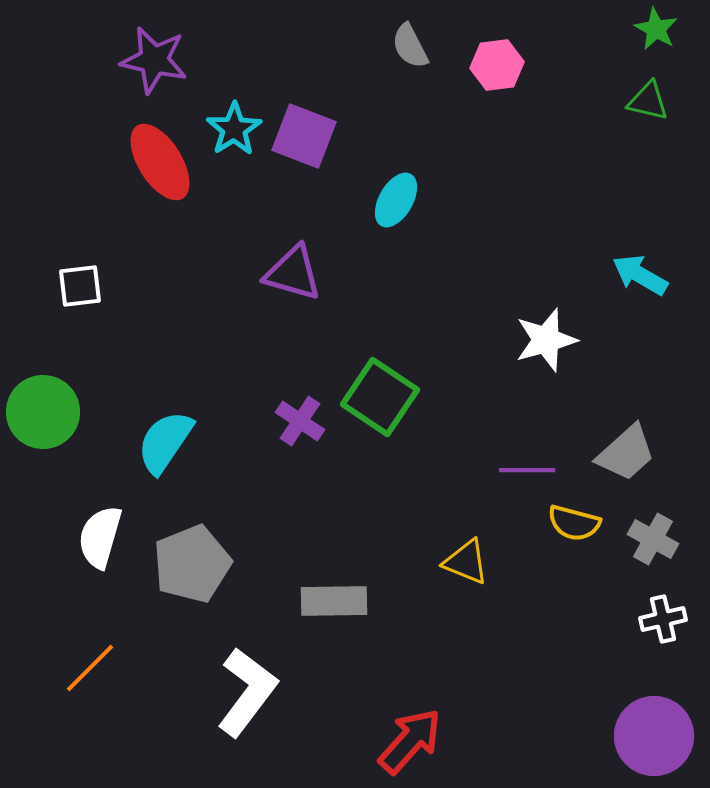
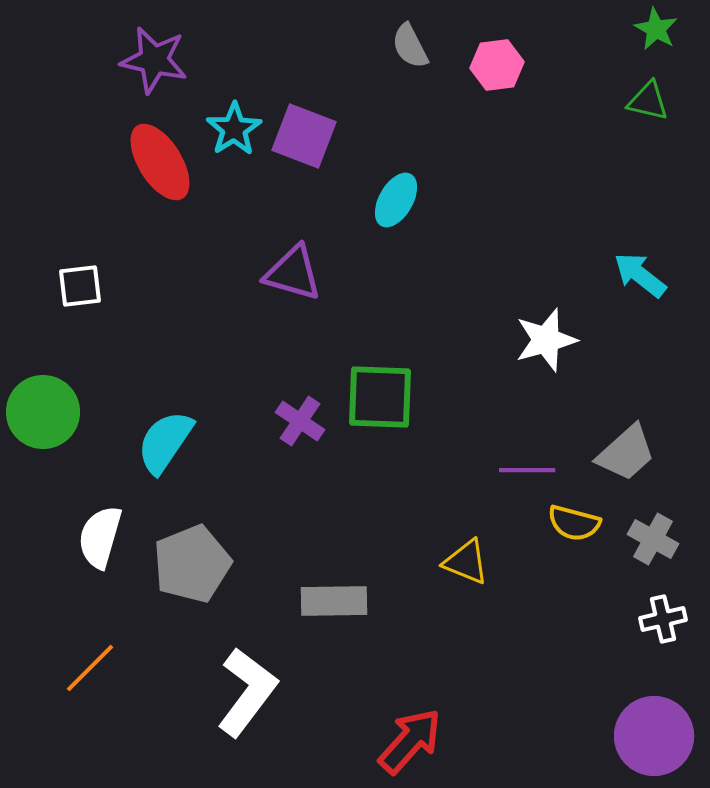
cyan arrow: rotated 8 degrees clockwise
green square: rotated 32 degrees counterclockwise
